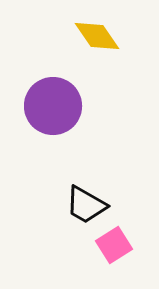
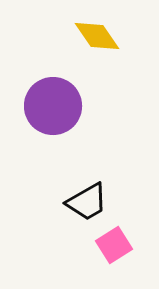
black trapezoid: moved 1 px right, 3 px up; rotated 60 degrees counterclockwise
